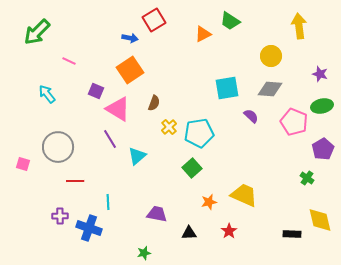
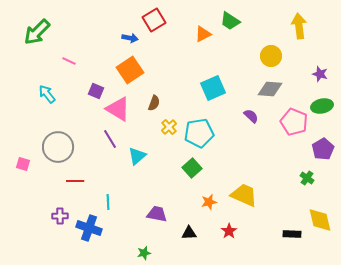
cyan square: moved 14 px left; rotated 15 degrees counterclockwise
